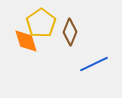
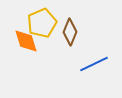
yellow pentagon: moved 1 px right; rotated 12 degrees clockwise
